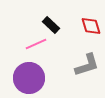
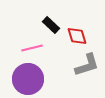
red diamond: moved 14 px left, 10 px down
pink line: moved 4 px left, 4 px down; rotated 10 degrees clockwise
purple circle: moved 1 px left, 1 px down
